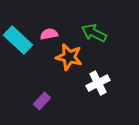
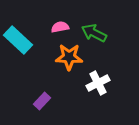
pink semicircle: moved 11 px right, 7 px up
orange star: rotated 12 degrees counterclockwise
